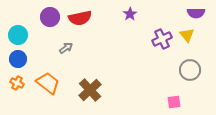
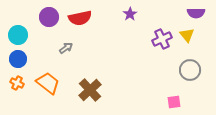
purple circle: moved 1 px left
